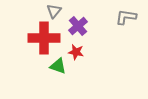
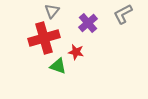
gray triangle: moved 2 px left
gray L-shape: moved 3 px left, 3 px up; rotated 35 degrees counterclockwise
purple cross: moved 10 px right, 3 px up
red cross: rotated 16 degrees counterclockwise
